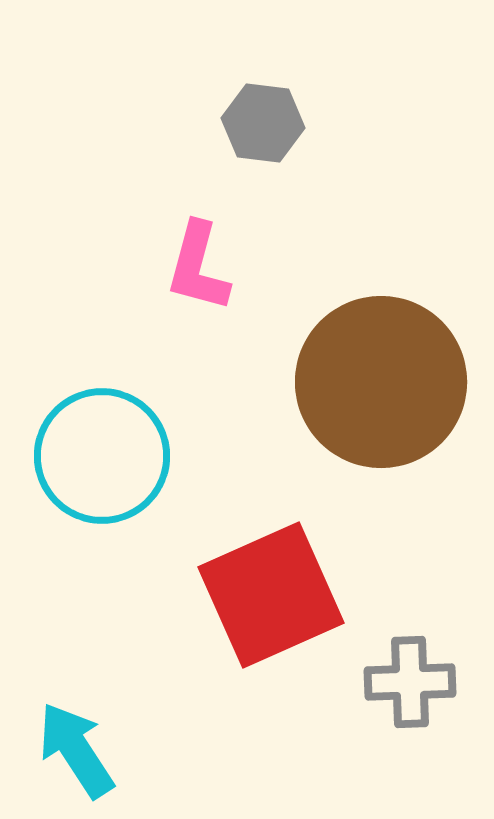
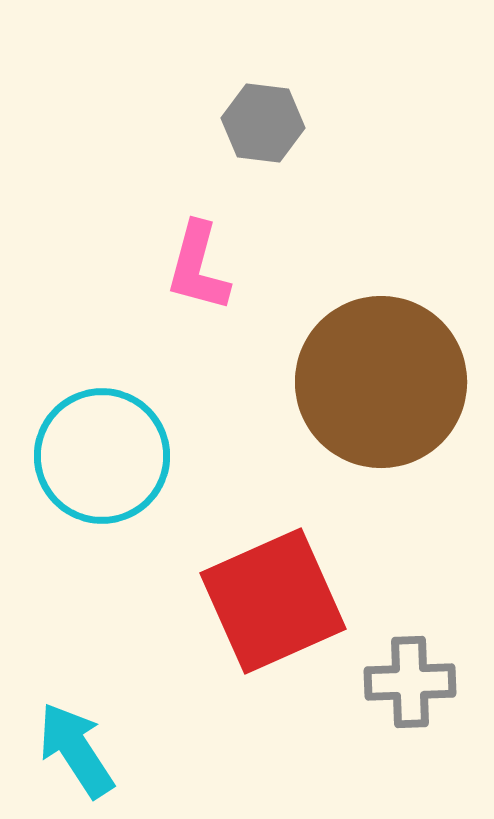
red square: moved 2 px right, 6 px down
